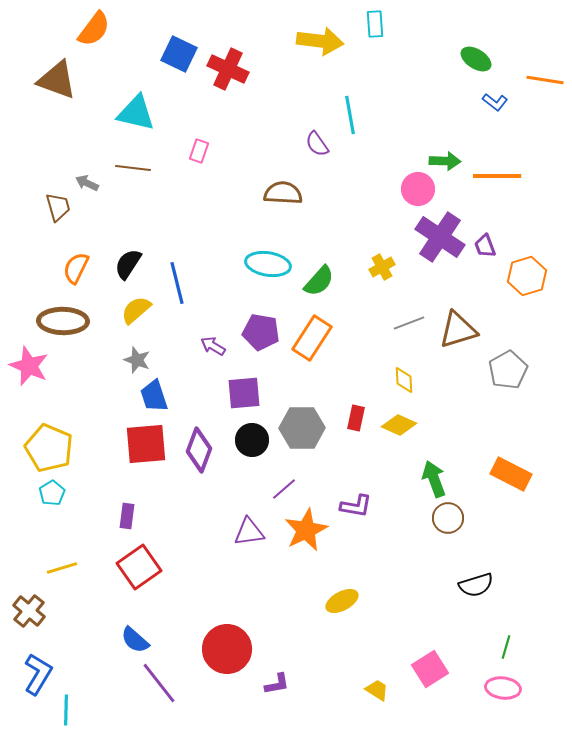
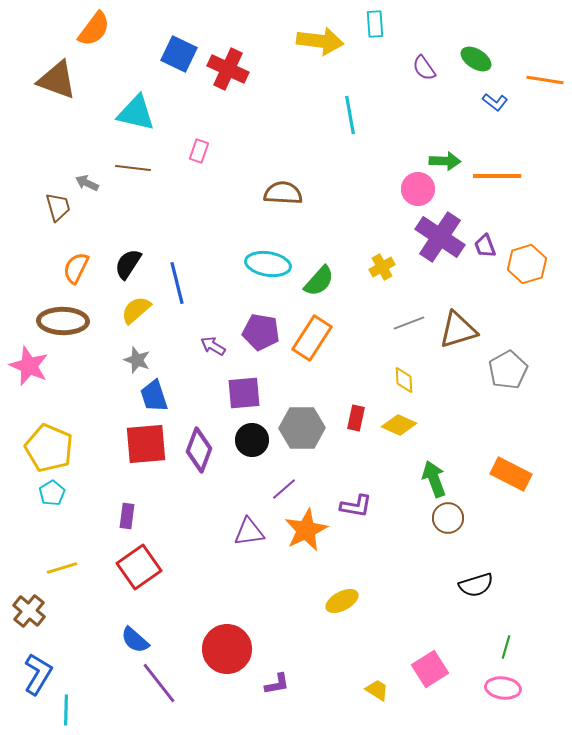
purple semicircle at (317, 144): moved 107 px right, 76 px up
orange hexagon at (527, 276): moved 12 px up
